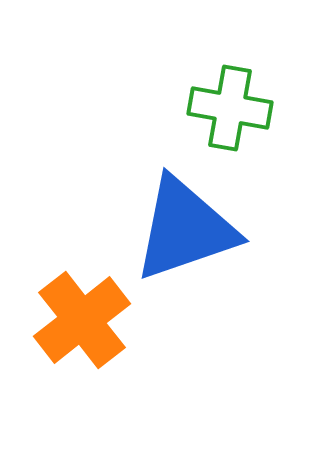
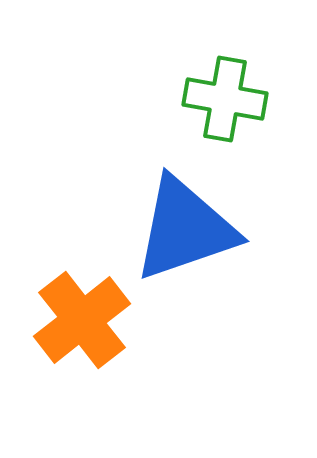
green cross: moved 5 px left, 9 px up
